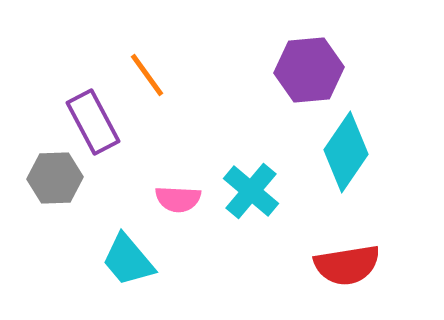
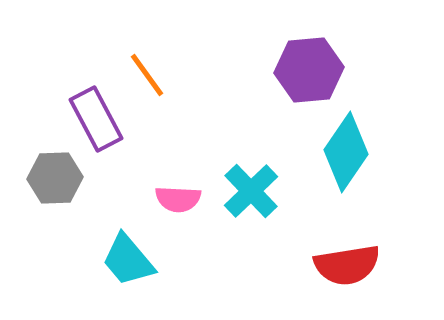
purple rectangle: moved 3 px right, 3 px up
cyan cross: rotated 6 degrees clockwise
